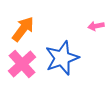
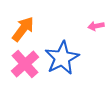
blue star: rotated 8 degrees counterclockwise
pink cross: moved 3 px right
